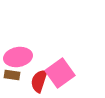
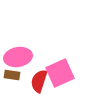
pink square: rotated 12 degrees clockwise
